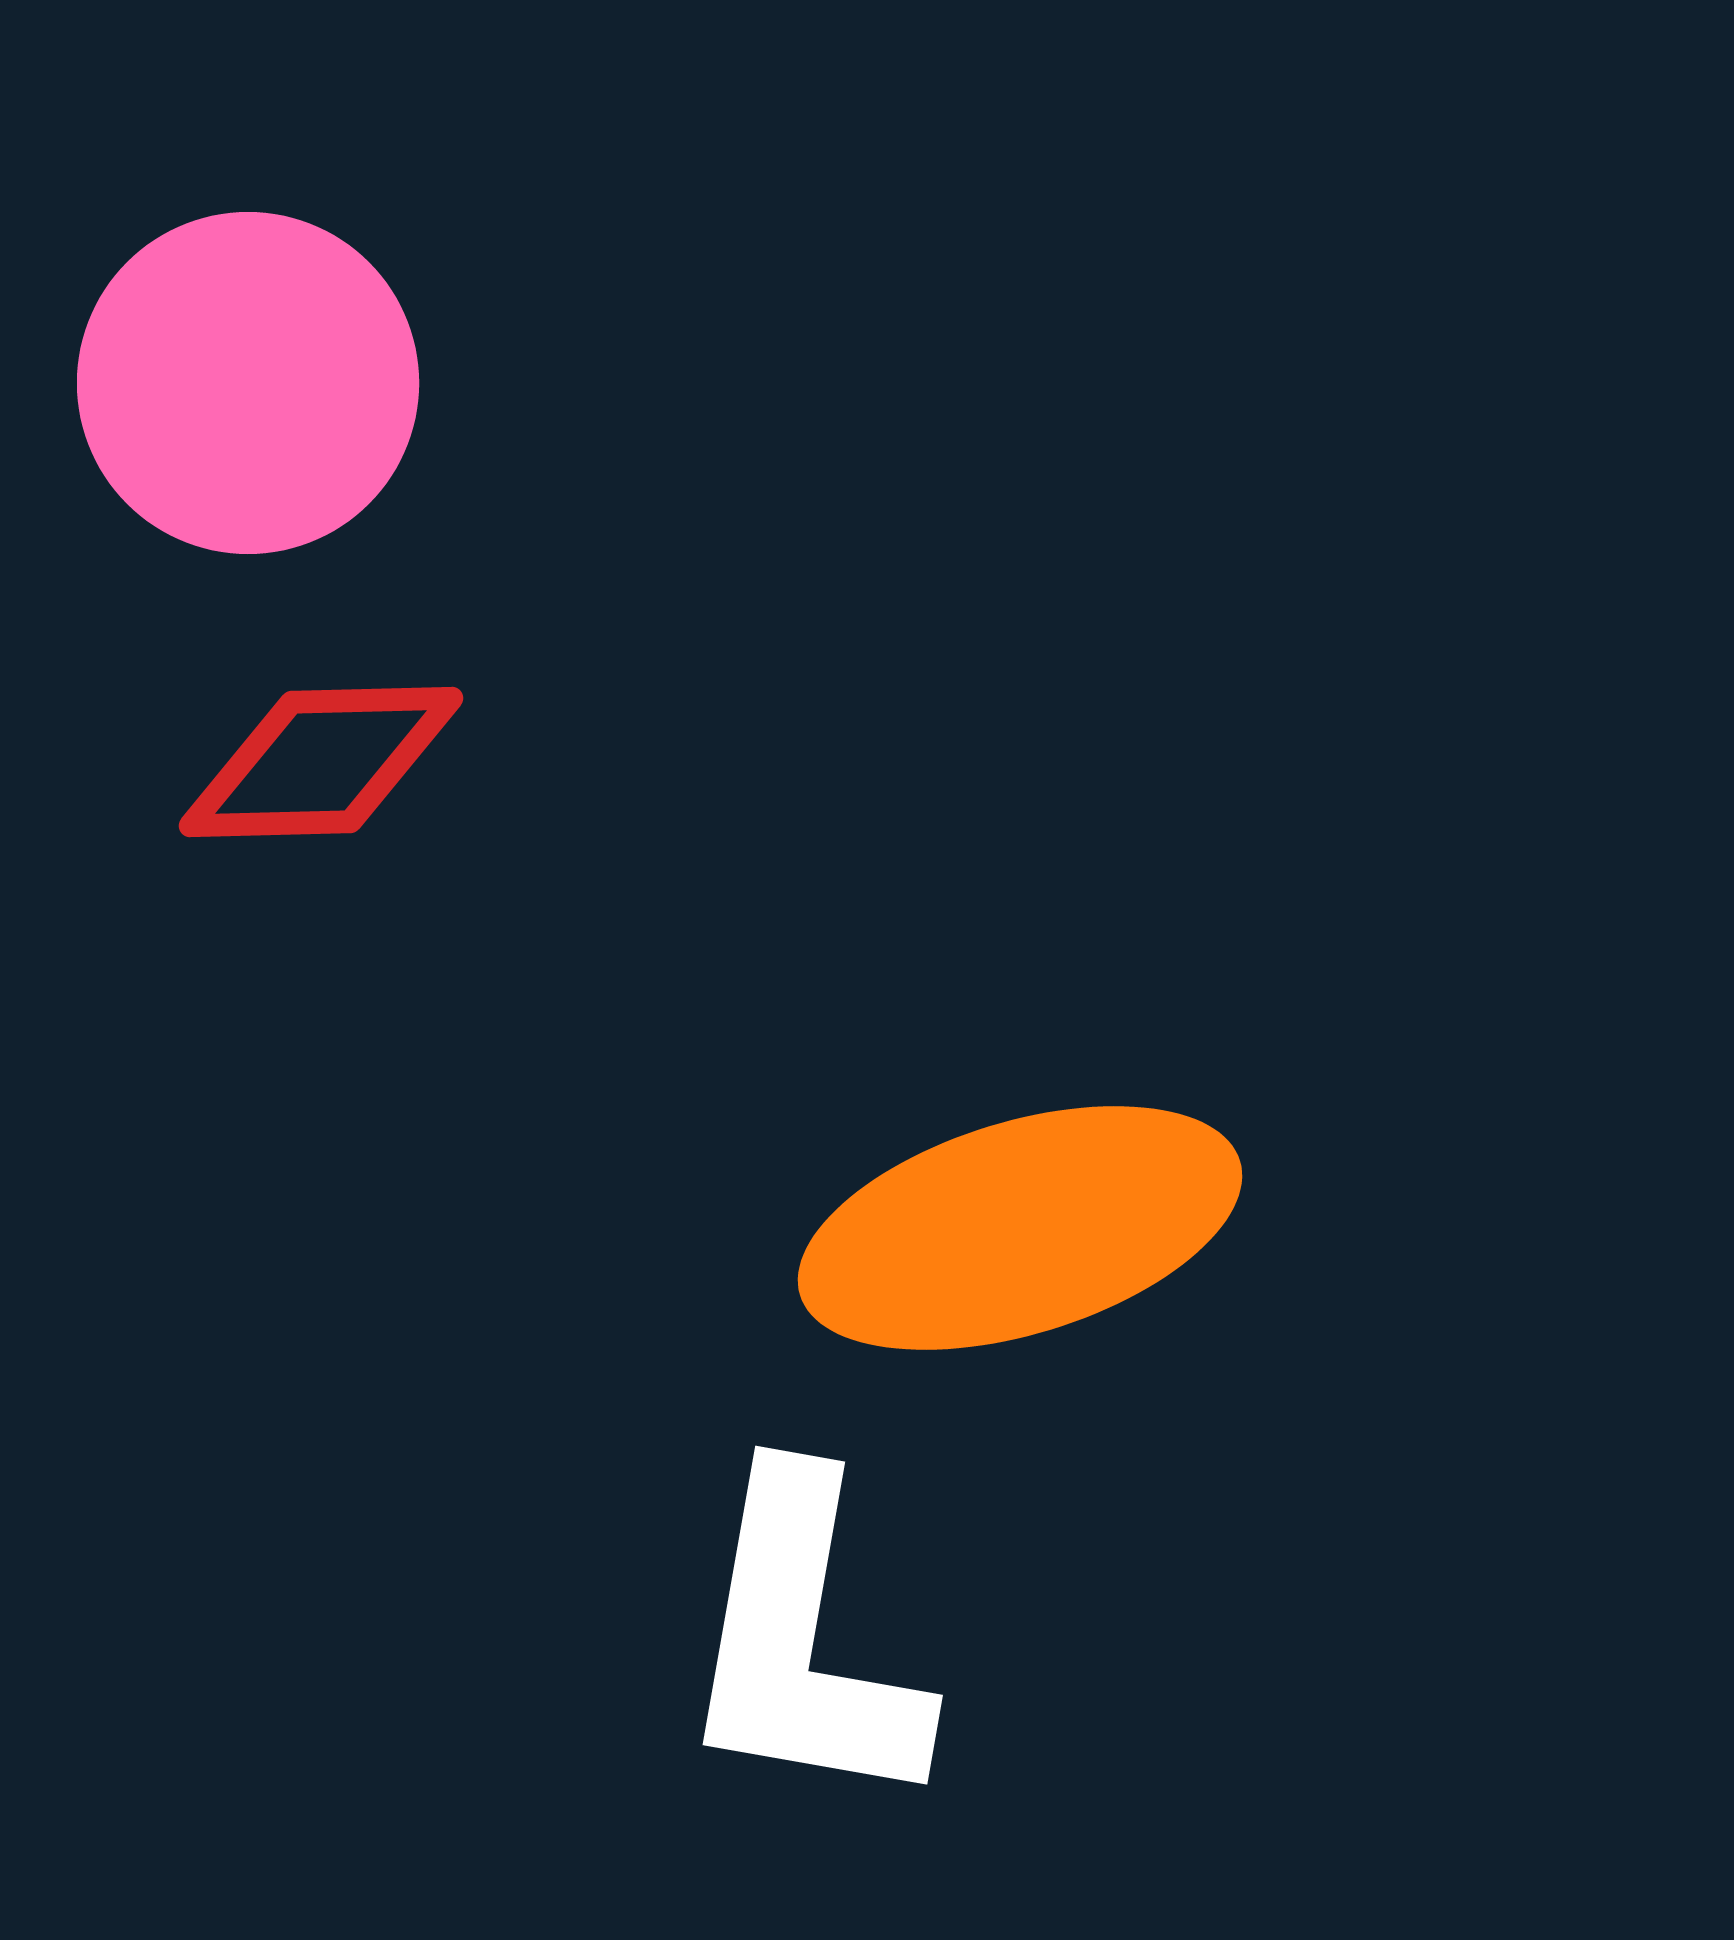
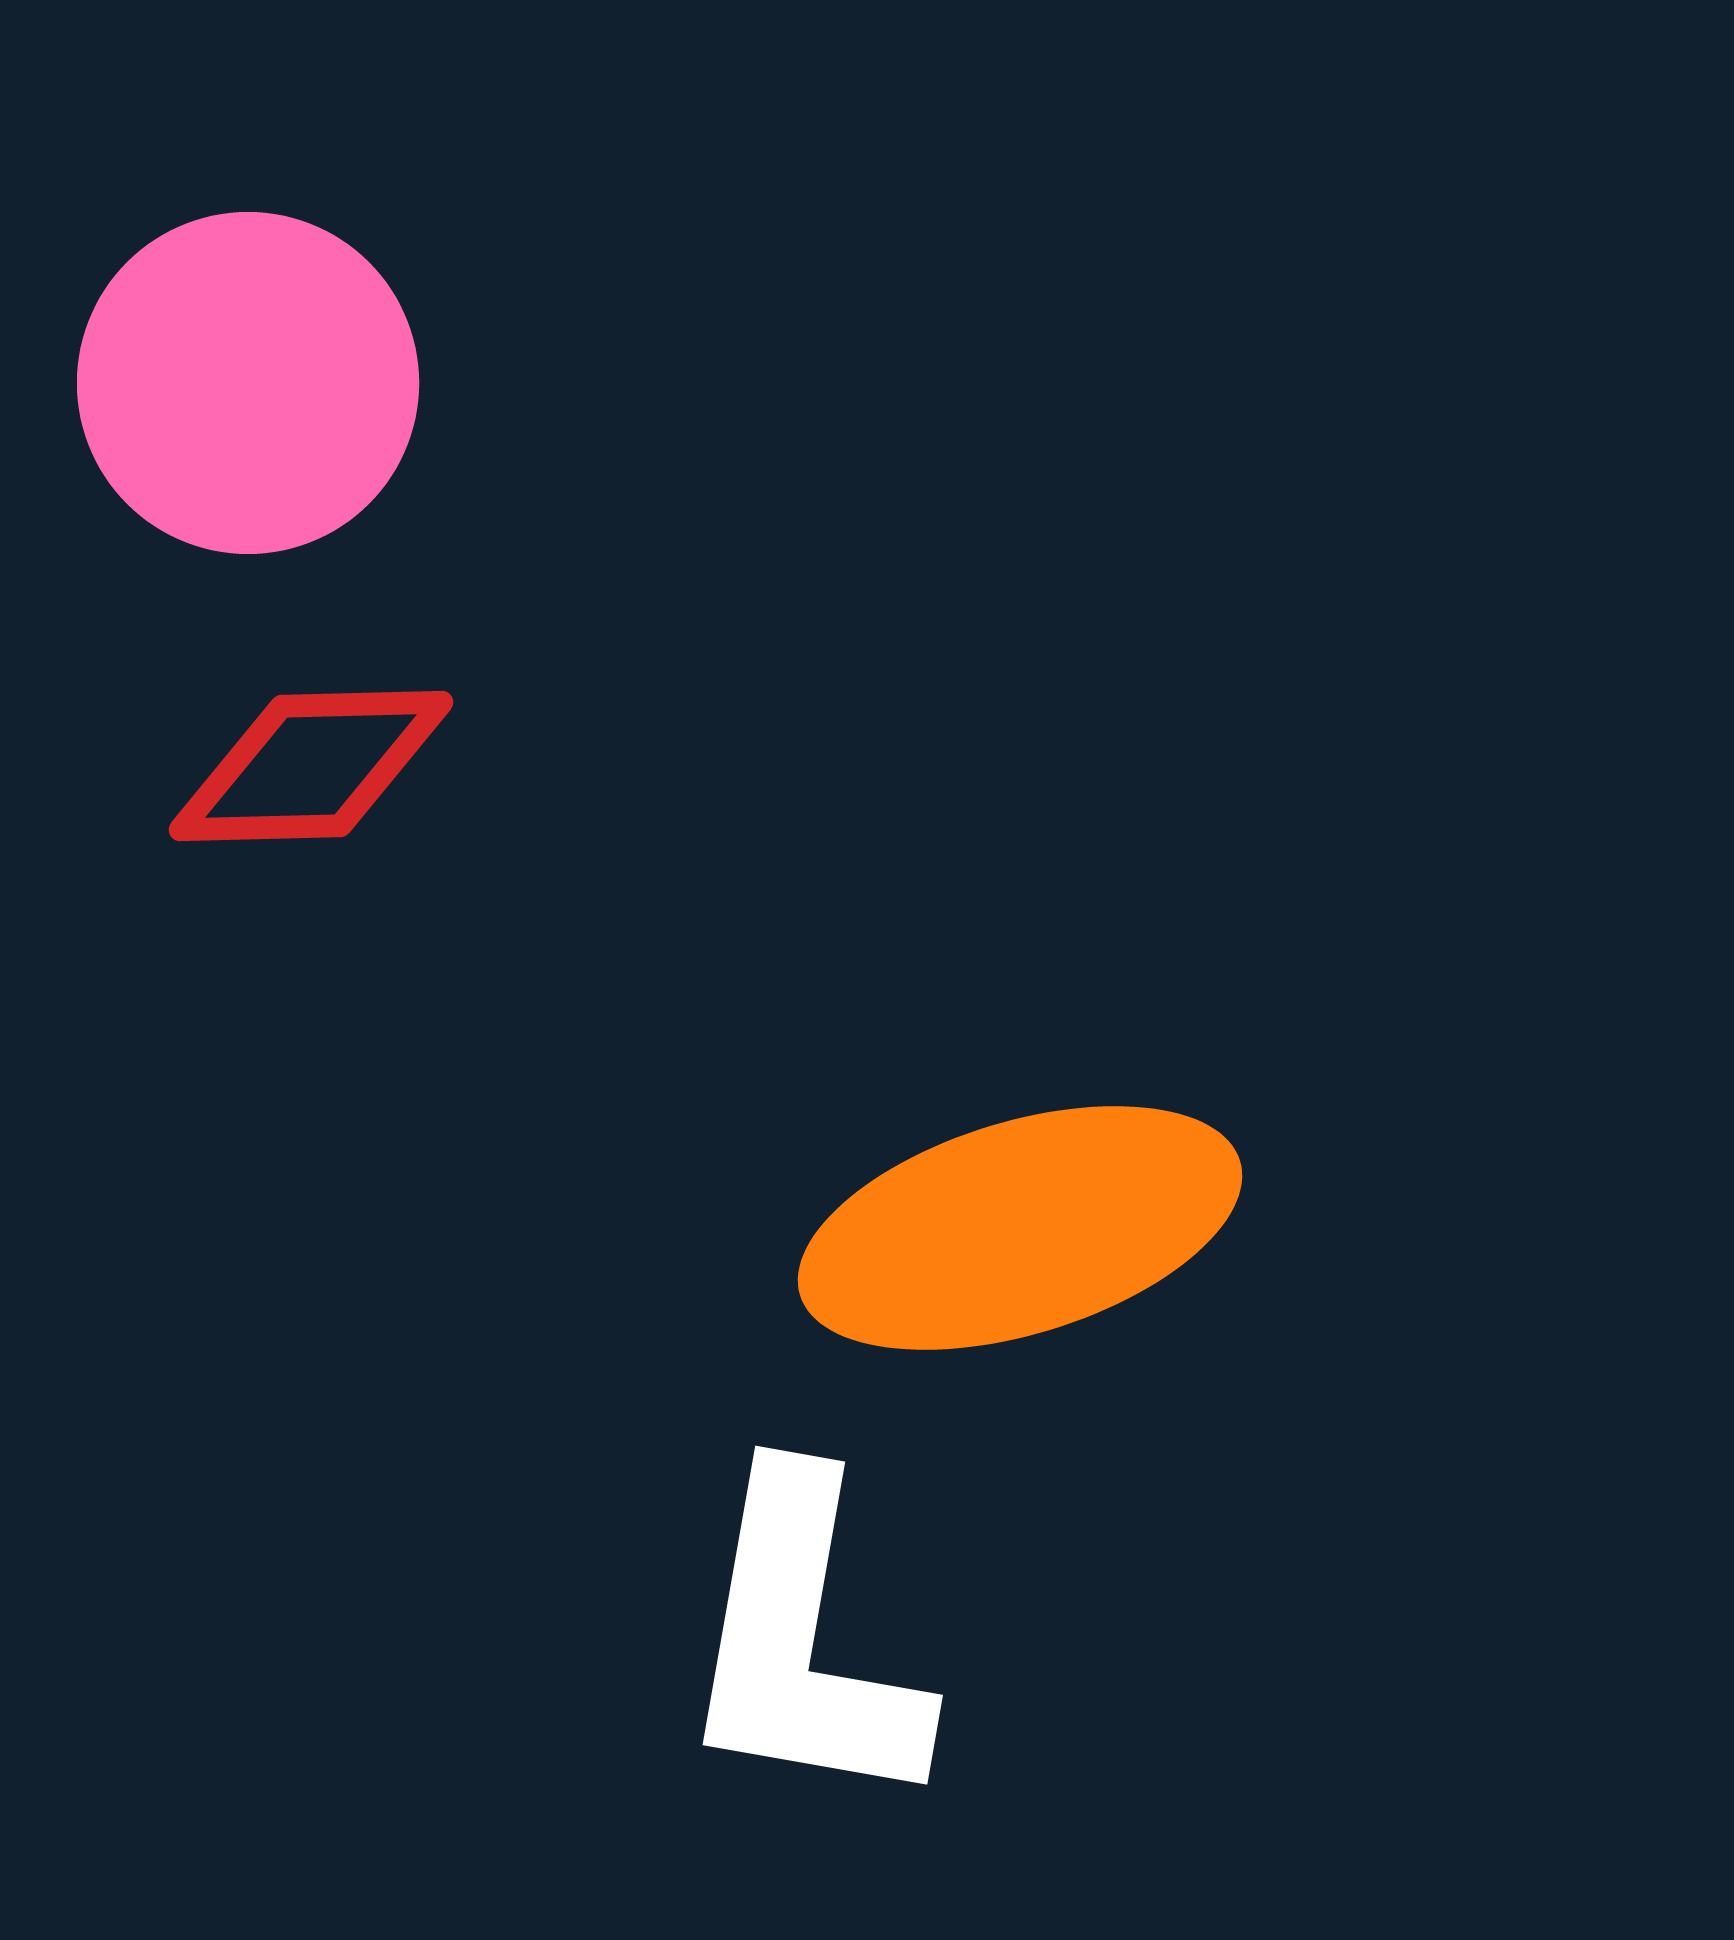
red diamond: moved 10 px left, 4 px down
